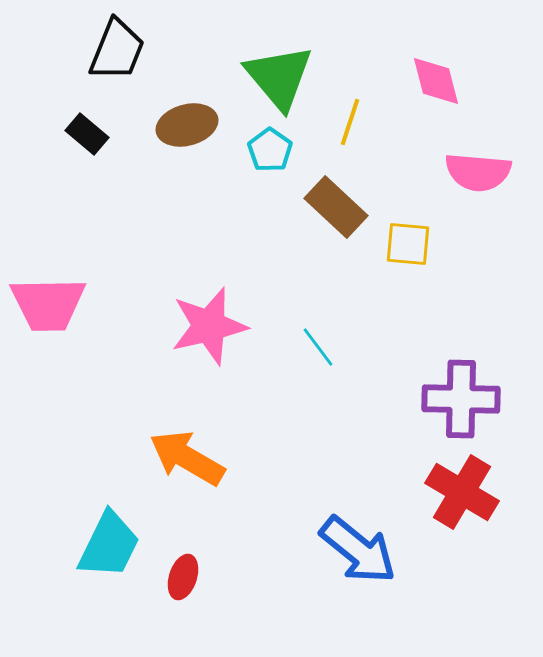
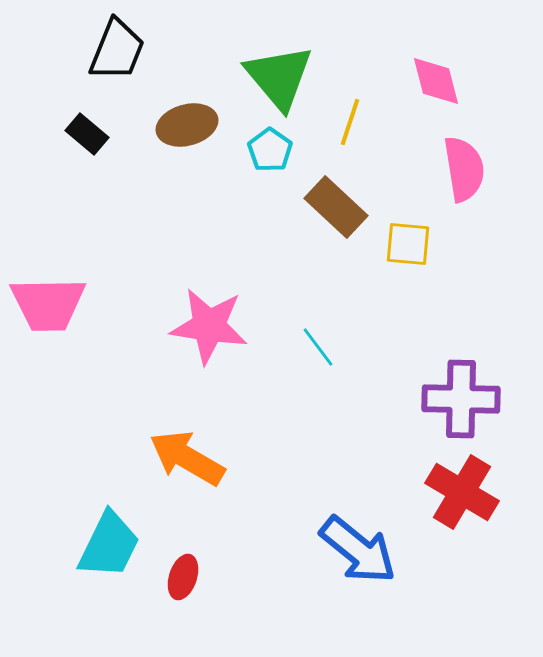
pink semicircle: moved 14 px left, 3 px up; rotated 104 degrees counterclockwise
pink star: rotated 22 degrees clockwise
